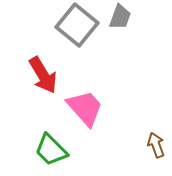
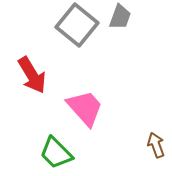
red arrow: moved 11 px left
green trapezoid: moved 5 px right, 3 px down
